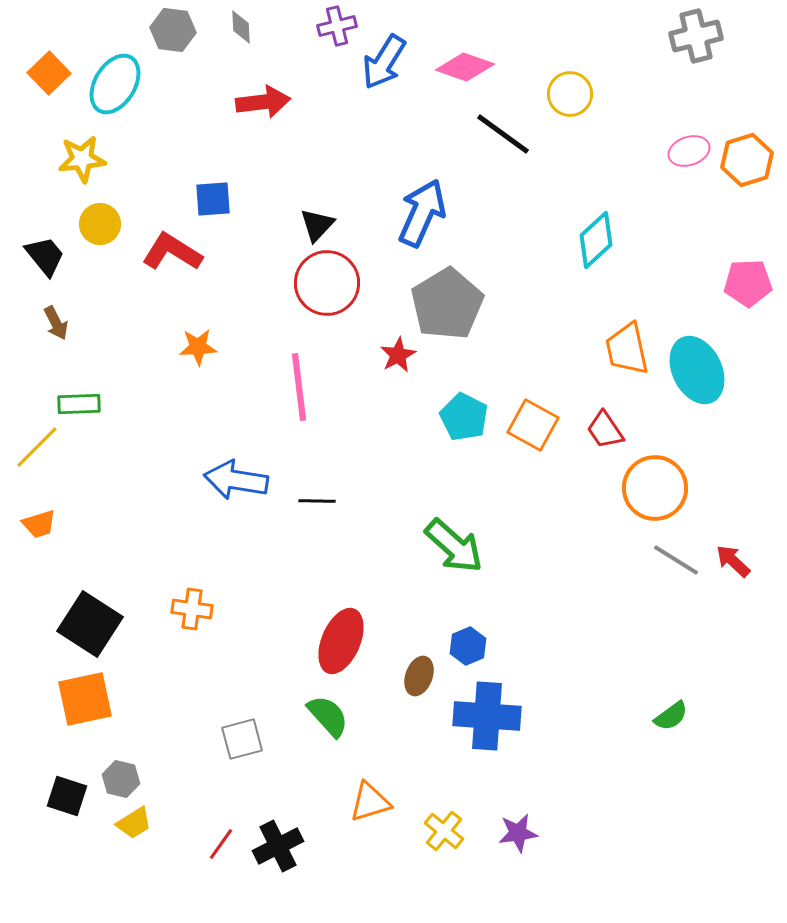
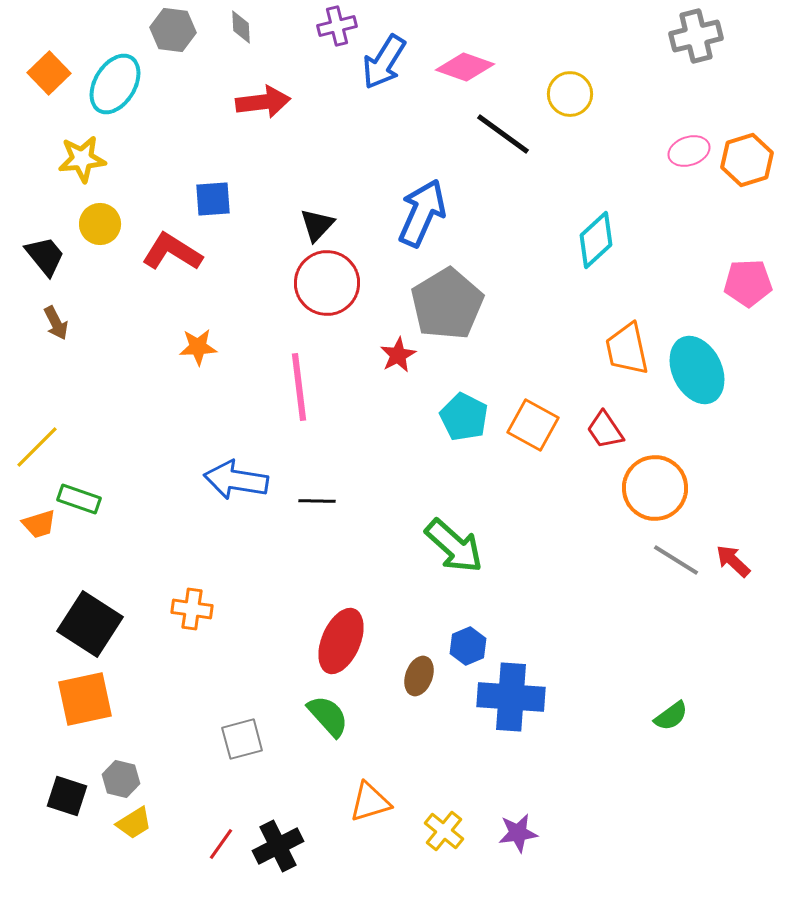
green rectangle at (79, 404): moved 95 px down; rotated 21 degrees clockwise
blue cross at (487, 716): moved 24 px right, 19 px up
